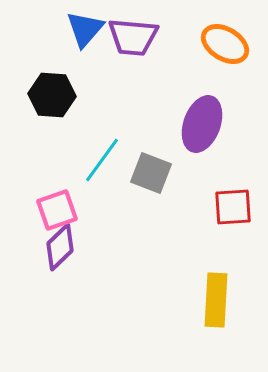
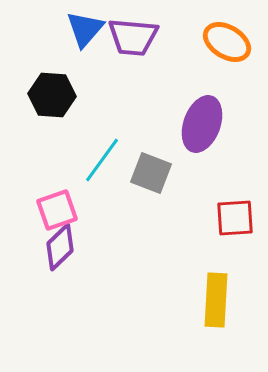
orange ellipse: moved 2 px right, 2 px up
red square: moved 2 px right, 11 px down
